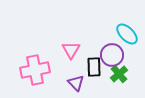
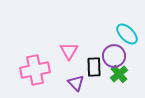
pink triangle: moved 2 px left, 1 px down
purple circle: moved 2 px right, 1 px down
